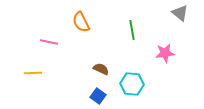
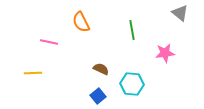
blue square: rotated 14 degrees clockwise
